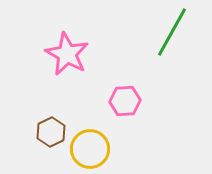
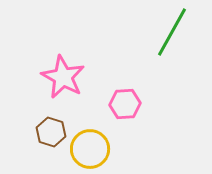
pink star: moved 4 px left, 23 px down
pink hexagon: moved 3 px down
brown hexagon: rotated 16 degrees counterclockwise
